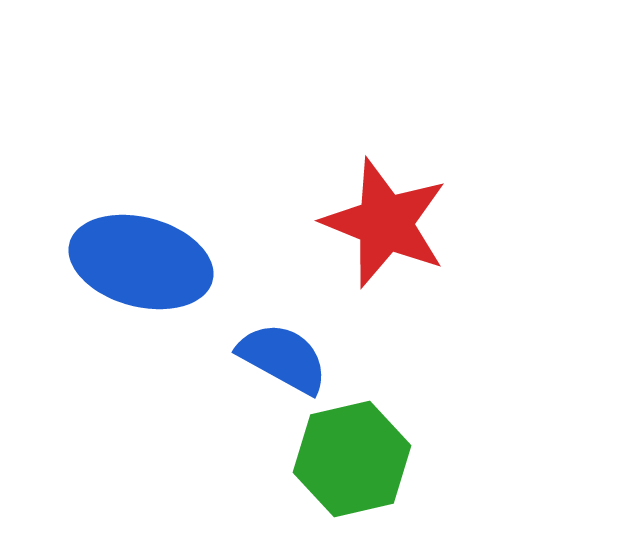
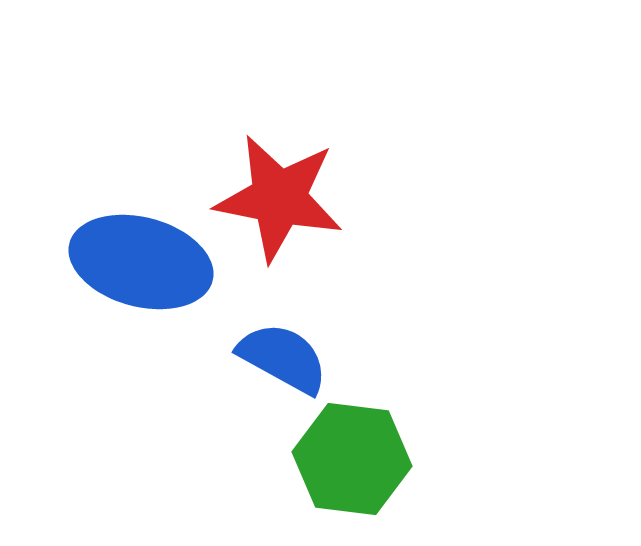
red star: moved 106 px left, 25 px up; rotated 11 degrees counterclockwise
green hexagon: rotated 20 degrees clockwise
